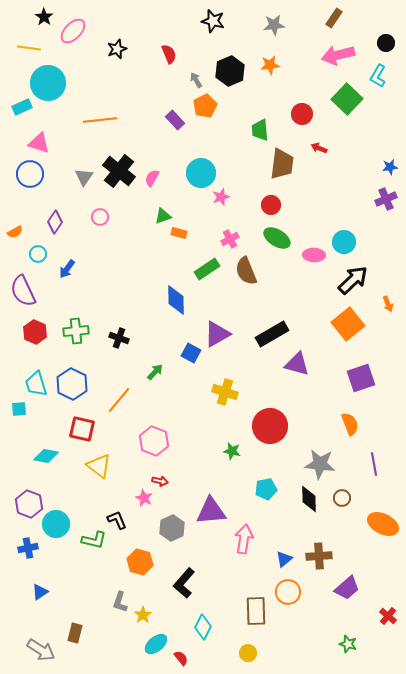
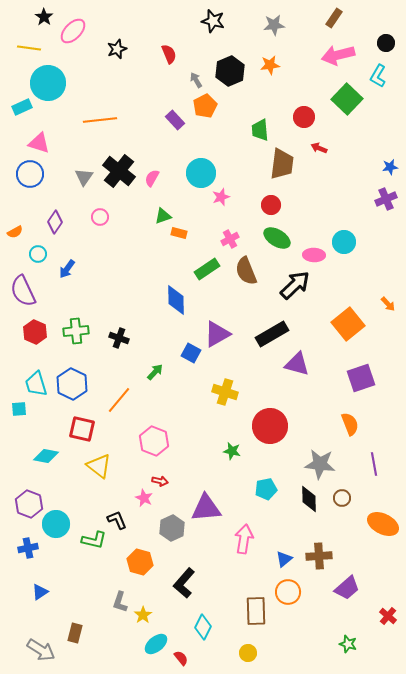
red circle at (302, 114): moved 2 px right, 3 px down
black arrow at (353, 280): moved 58 px left, 5 px down
orange arrow at (388, 304): rotated 21 degrees counterclockwise
purple triangle at (211, 511): moved 5 px left, 3 px up
